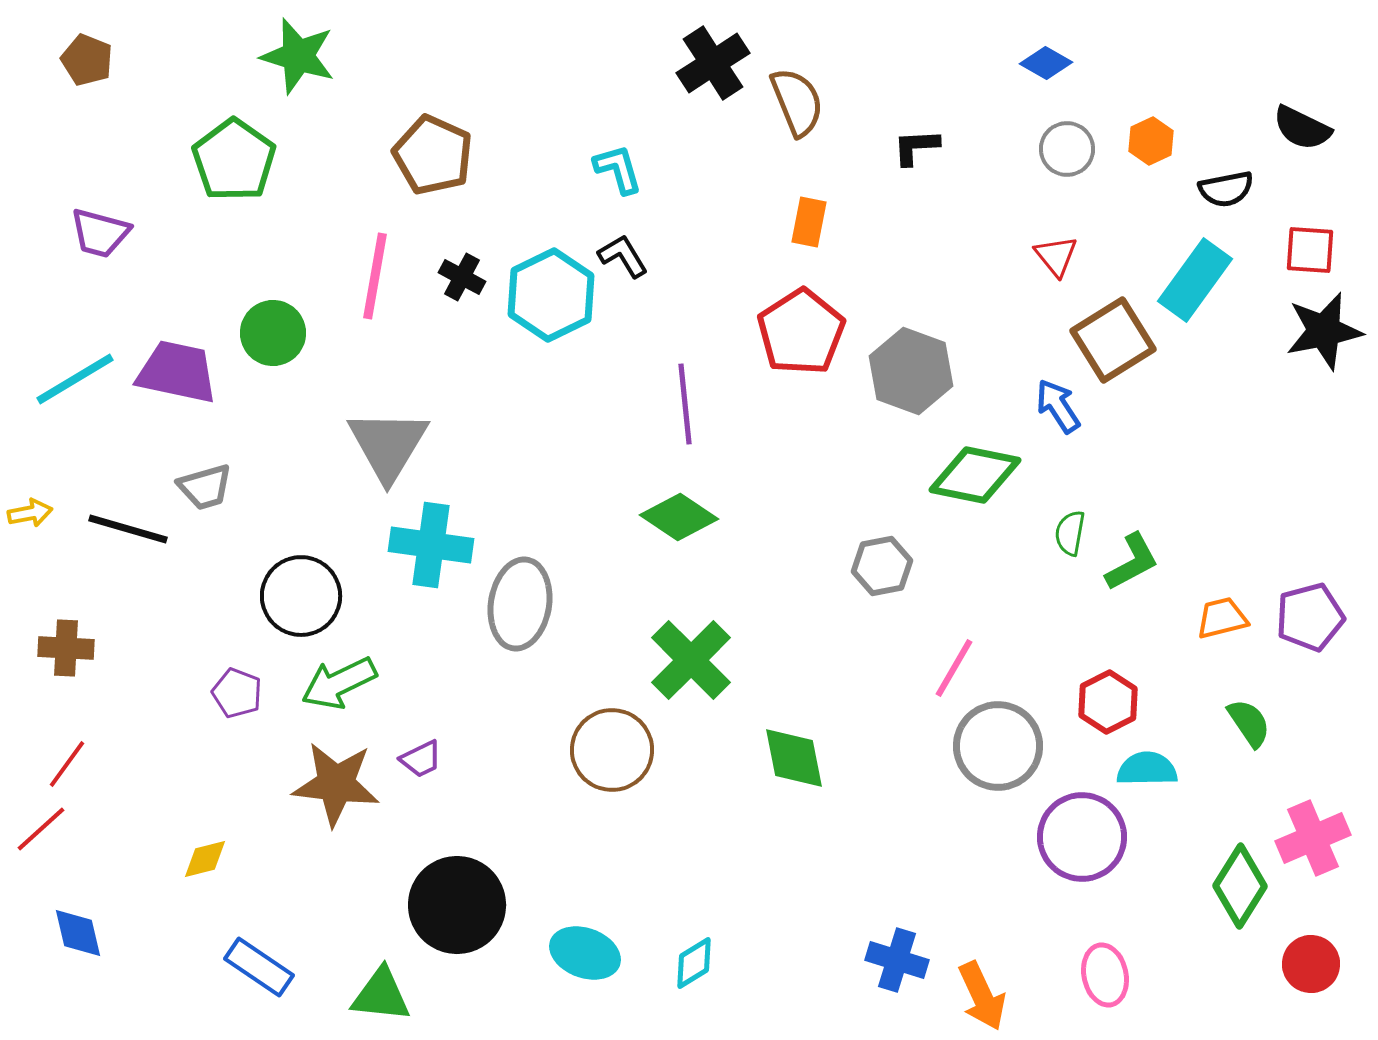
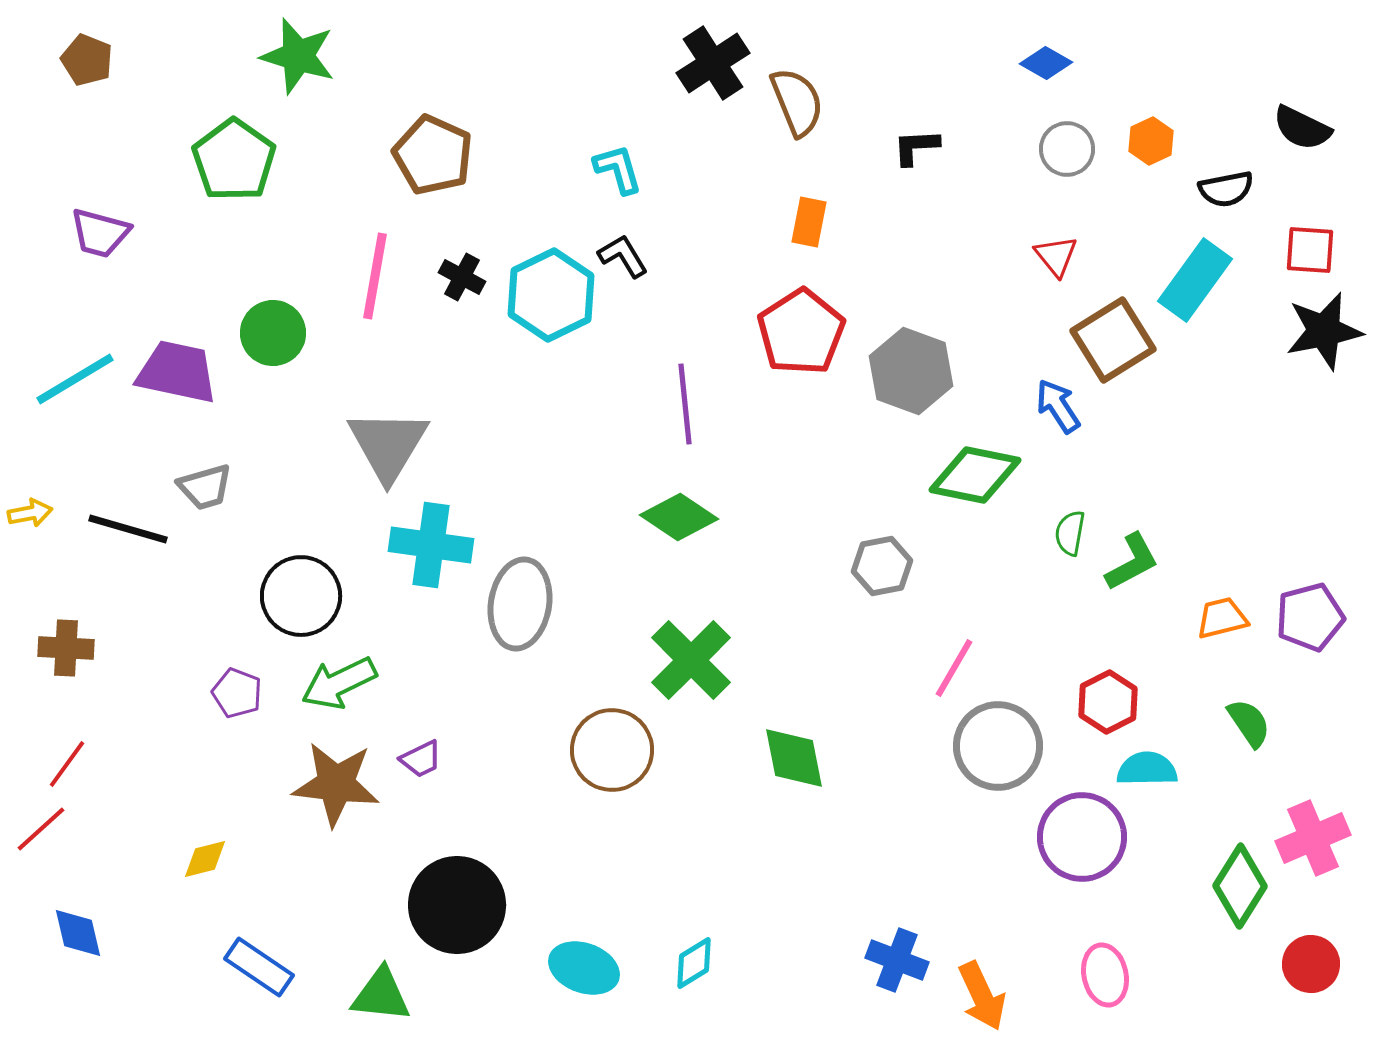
cyan ellipse at (585, 953): moved 1 px left, 15 px down
blue cross at (897, 960): rotated 4 degrees clockwise
